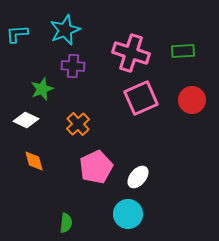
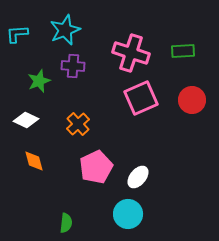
green star: moved 3 px left, 8 px up
